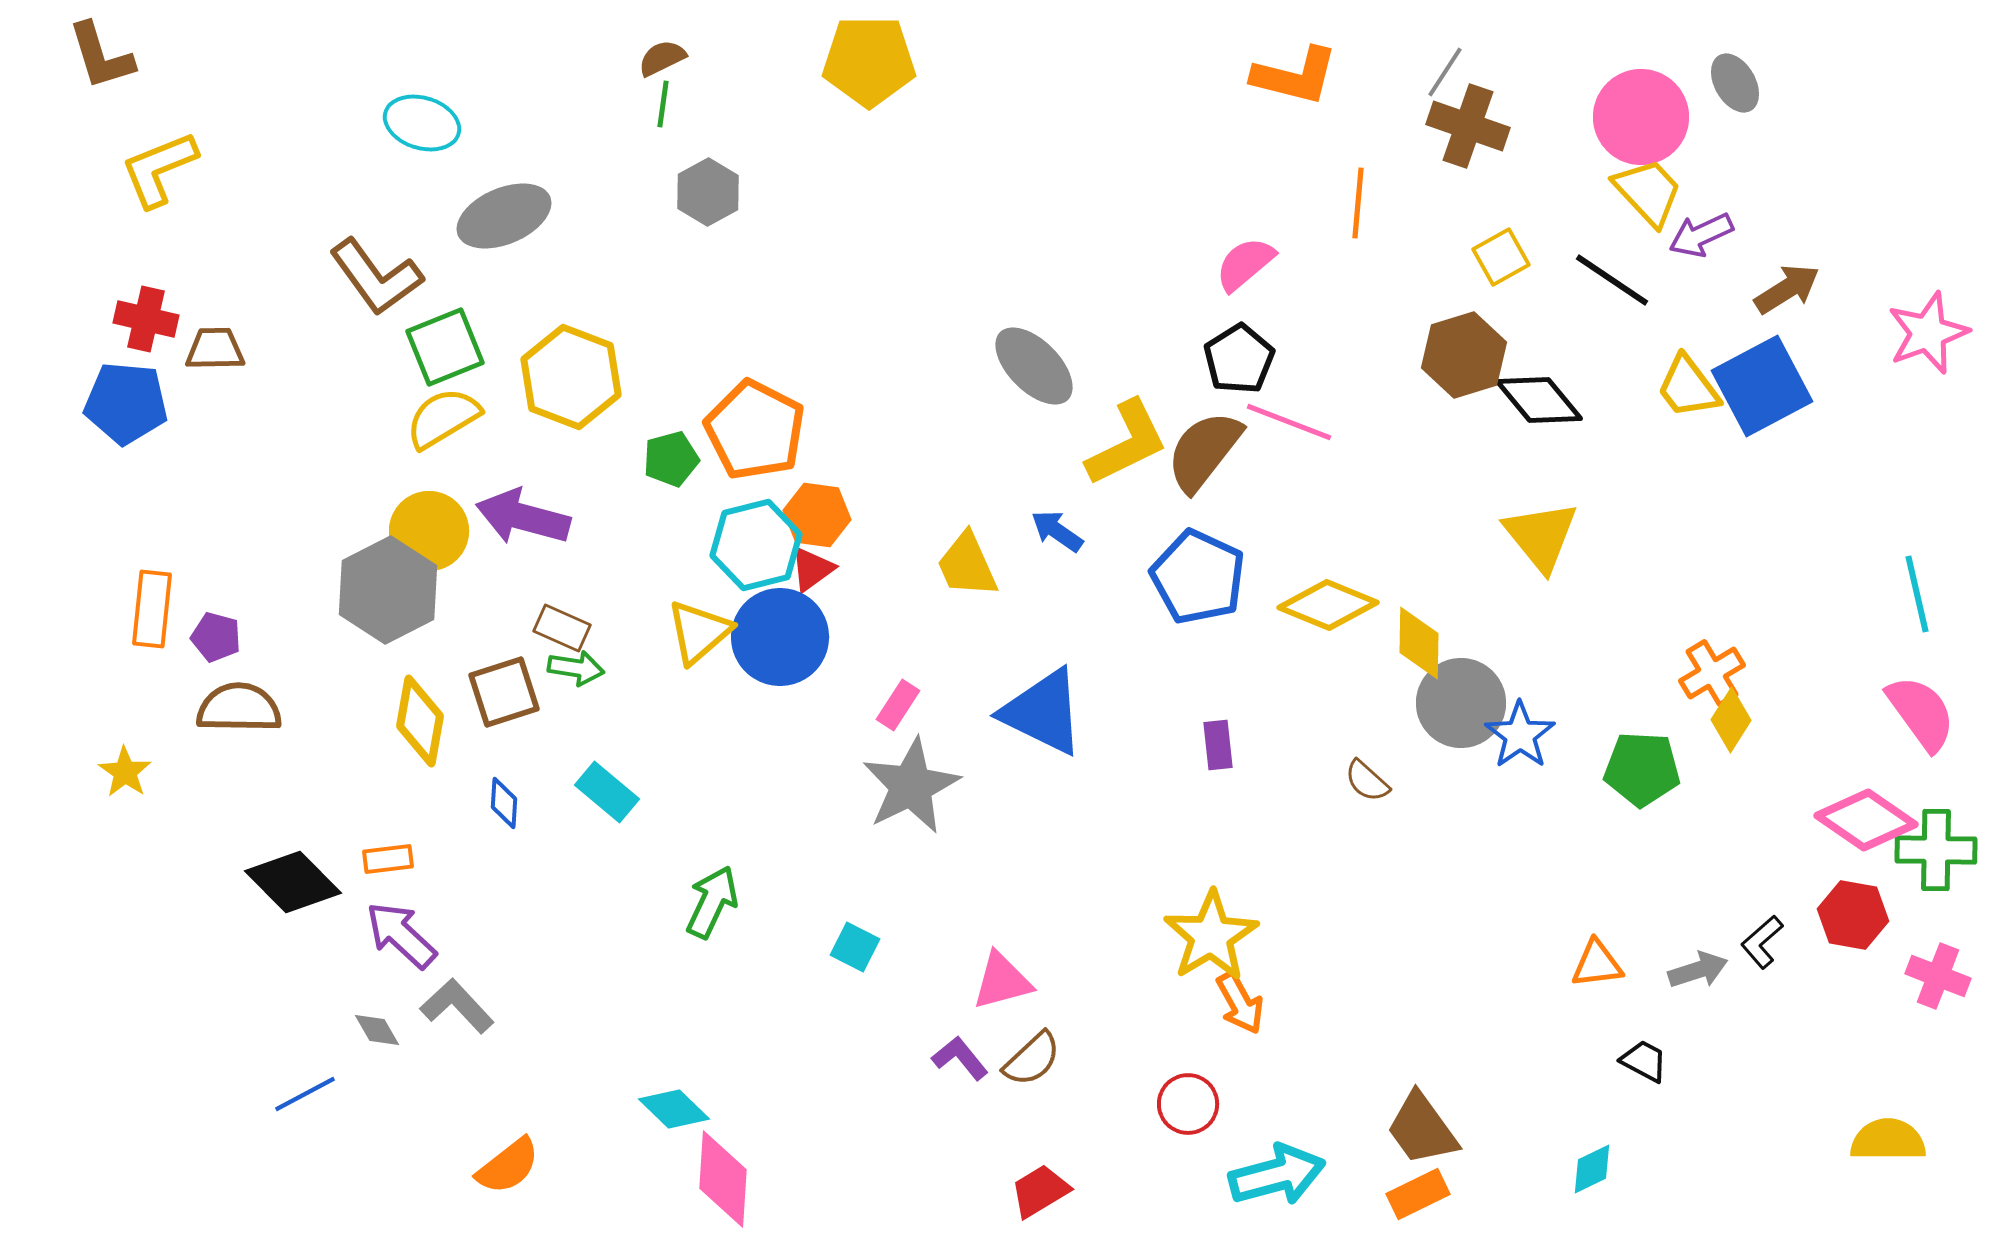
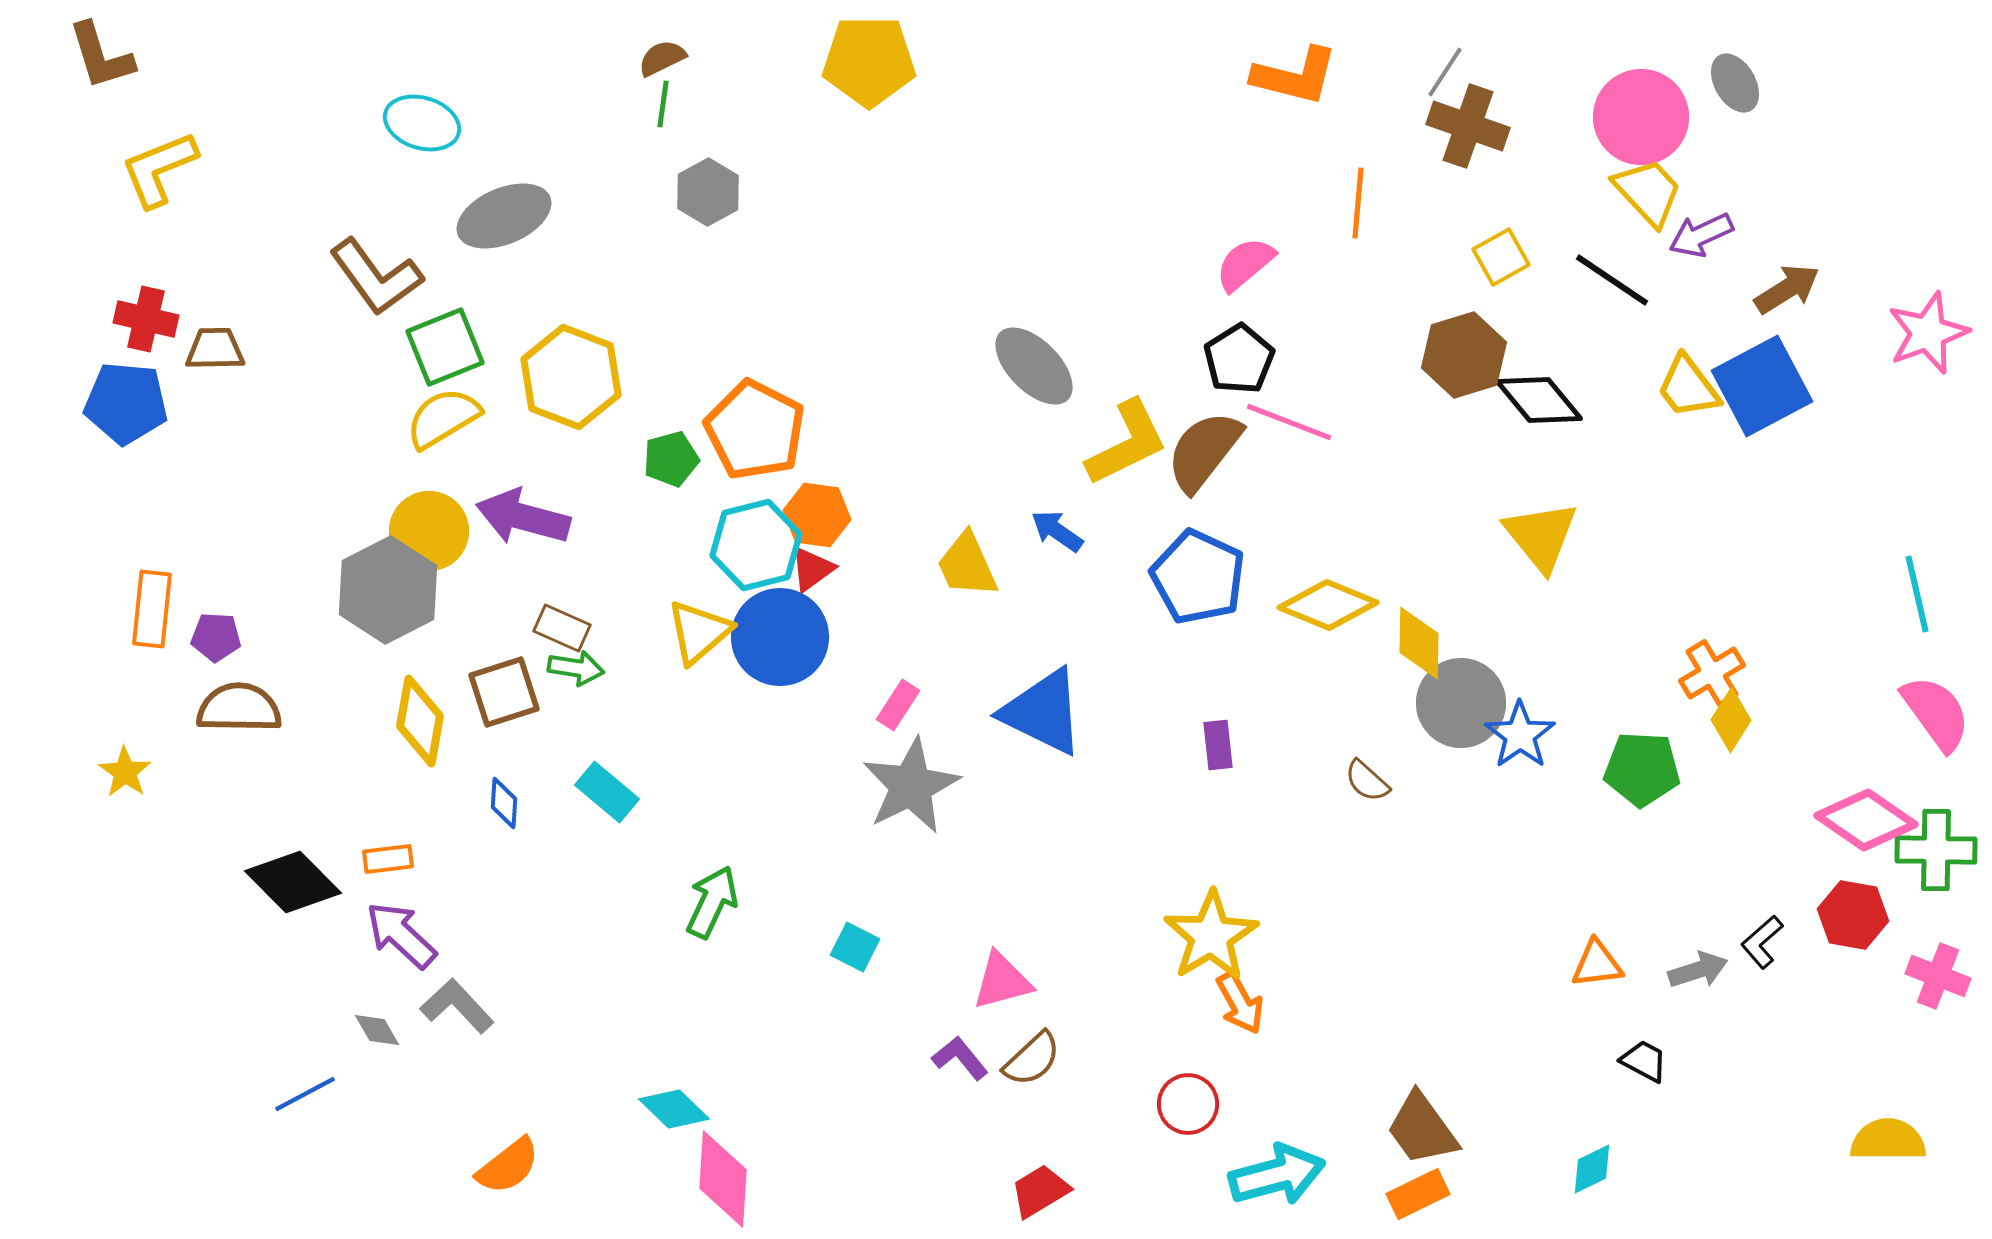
purple pentagon at (216, 637): rotated 12 degrees counterclockwise
pink semicircle at (1921, 713): moved 15 px right
